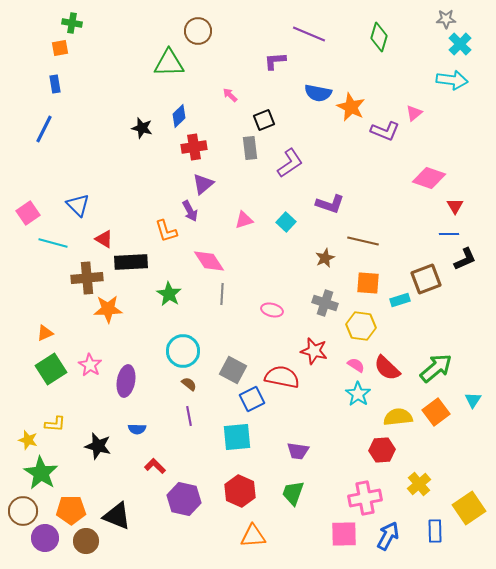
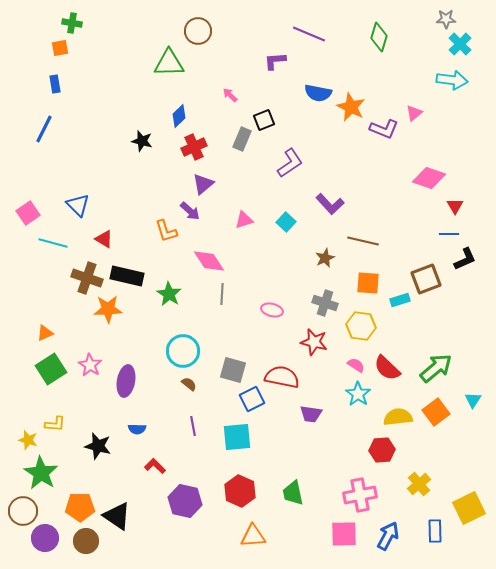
black star at (142, 128): moved 13 px down
purple L-shape at (385, 131): moved 1 px left, 2 px up
red cross at (194, 147): rotated 15 degrees counterclockwise
gray rectangle at (250, 148): moved 8 px left, 9 px up; rotated 30 degrees clockwise
purple L-shape at (330, 204): rotated 28 degrees clockwise
purple arrow at (190, 211): rotated 20 degrees counterclockwise
black rectangle at (131, 262): moved 4 px left, 14 px down; rotated 16 degrees clockwise
brown cross at (87, 278): rotated 24 degrees clockwise
red star at (314, 351): moved 9 px up
gray square at (233, 370): rotated 12 degrees counterclockwise
purple line at (189, 416): moved 4 px right, 10 px down
purple trapezoid at (298, 451): moved 13 px right, 37 px up
green trapezoid at (293, 493): rotated 32 degrees counterclockwise
pink cross at (365, 498): moved 5 px left, 3 px up
purple hexagon at (184, 499): moved 1 px right, 2 px down
yellow square at (469, 508): rotated 8 degrees clockwise
orange pentagon at (71, 510): moved 9 px right, 3 px up
black triangle at (117, 516): rotated 12 degrees clockwise
